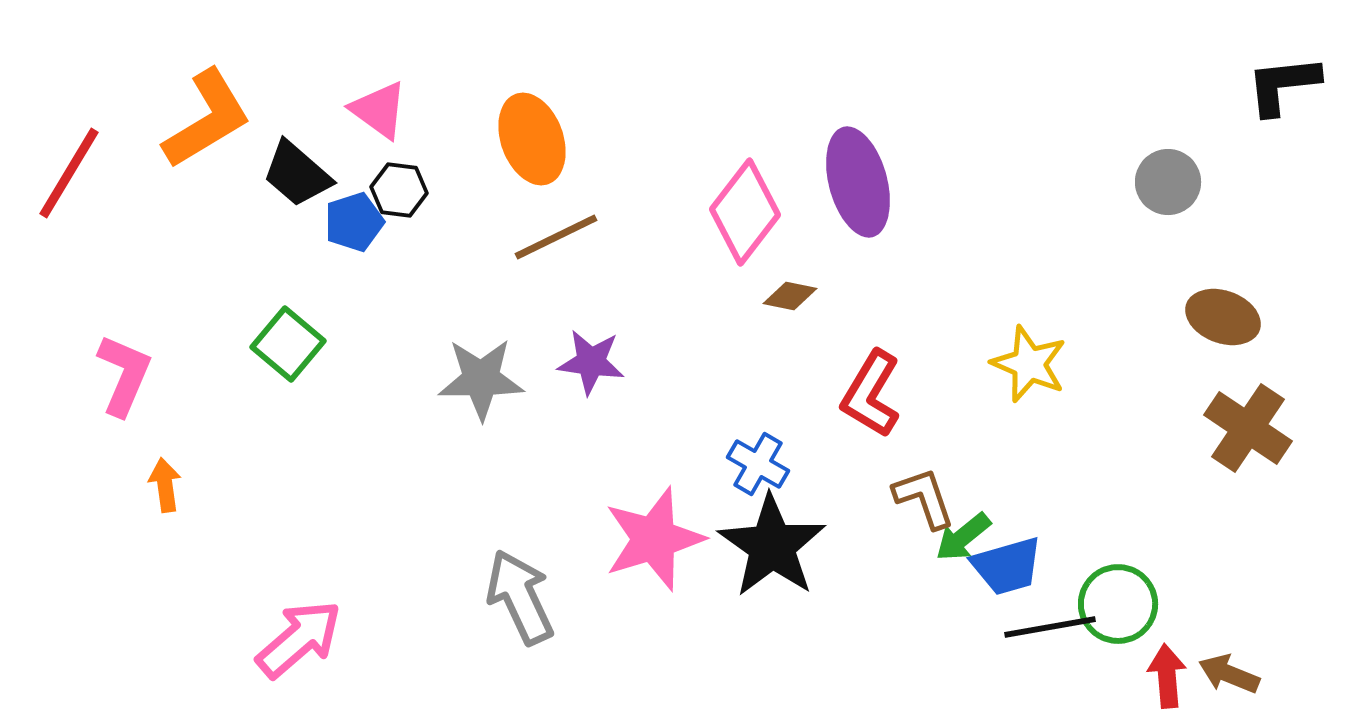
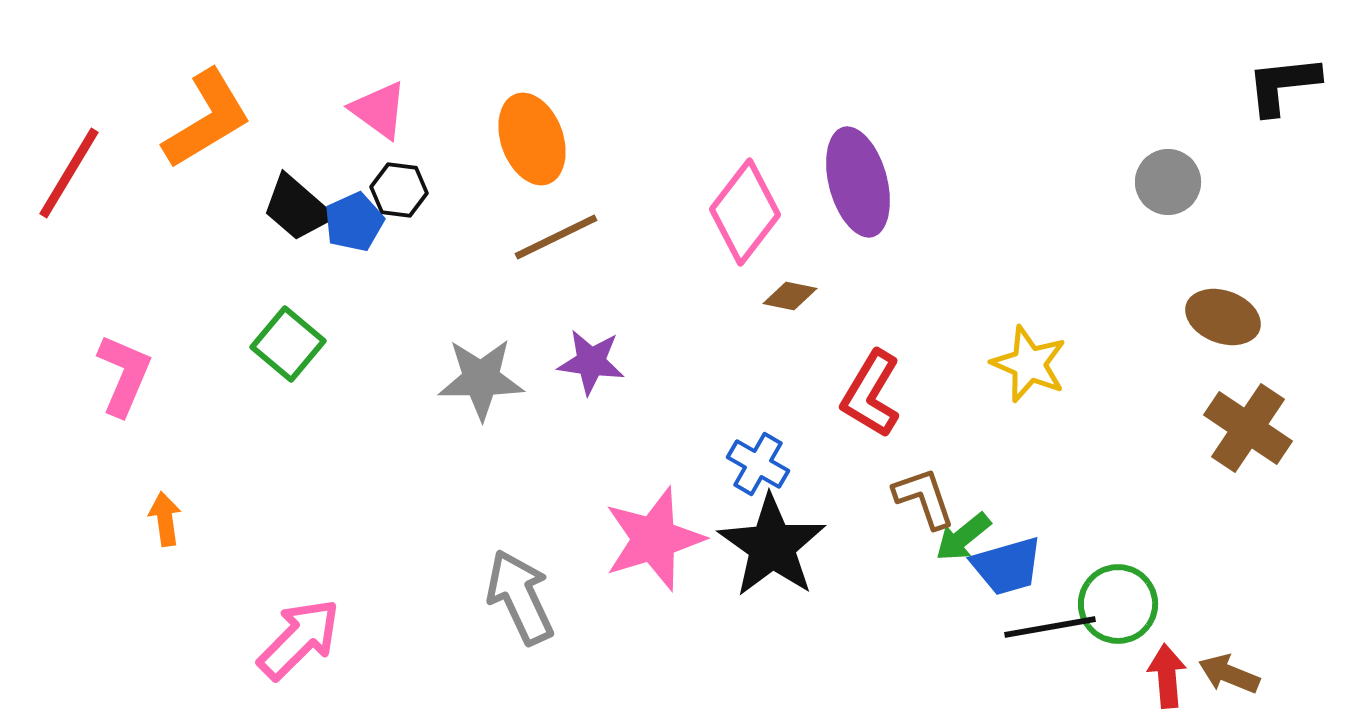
black trapezoid: moved 34 px down
blue pentagon: rotated 6 degrees counterclockwise
orange arrow: moved 34 px down
pink arrow: rotated 4 degrees counterclockwise
